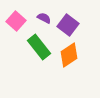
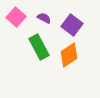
pink square: moved 4 px up
purple square: moved 4 px right
green rectangle: rotated 10 degrees clockwise
